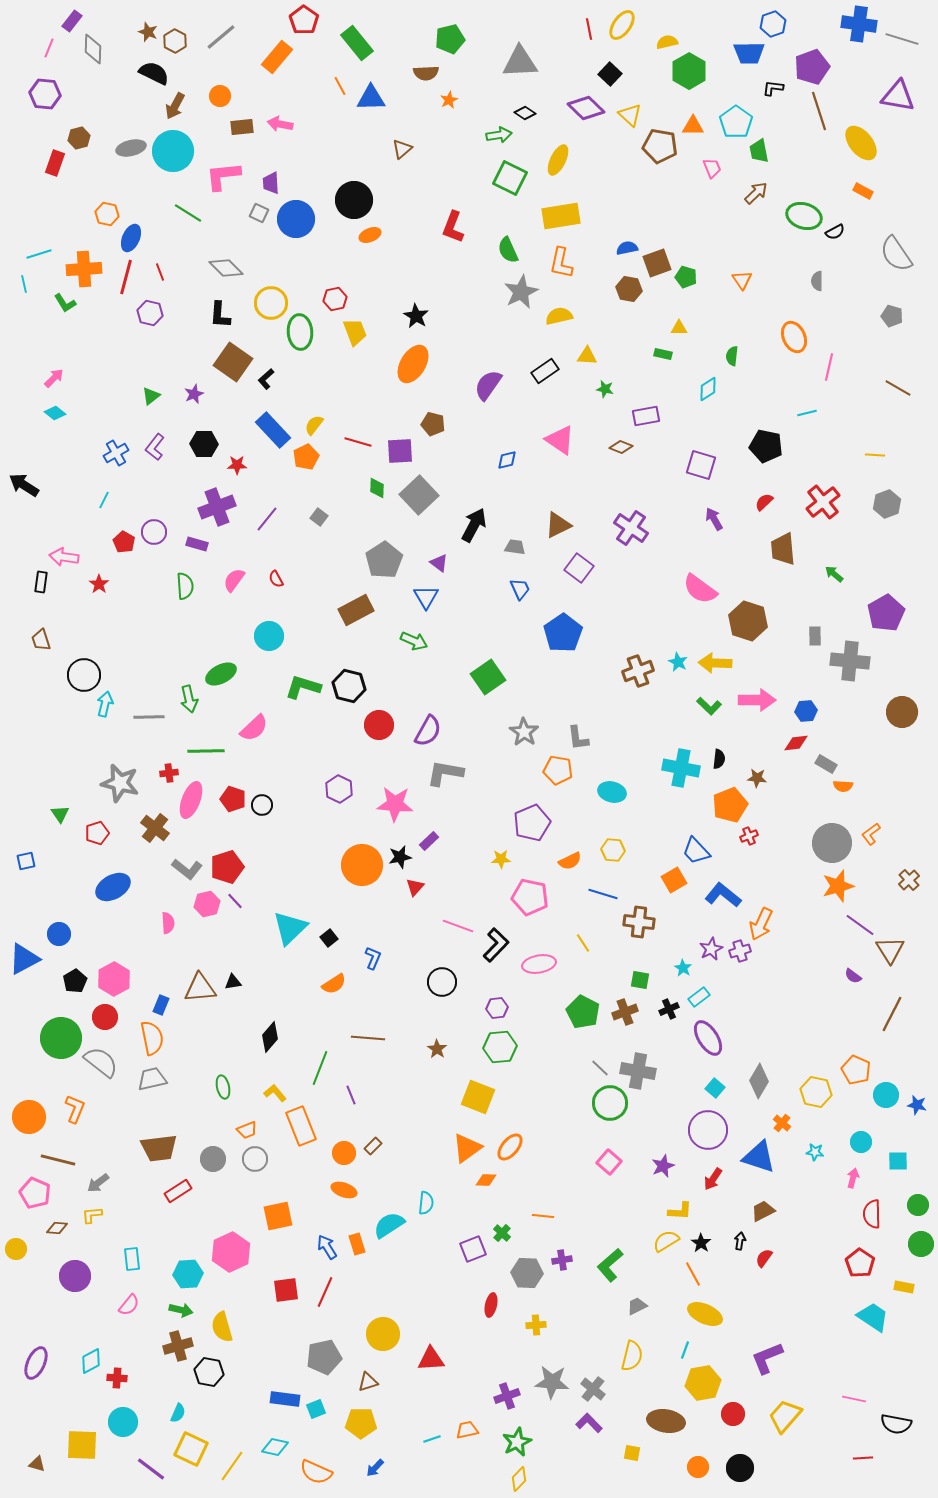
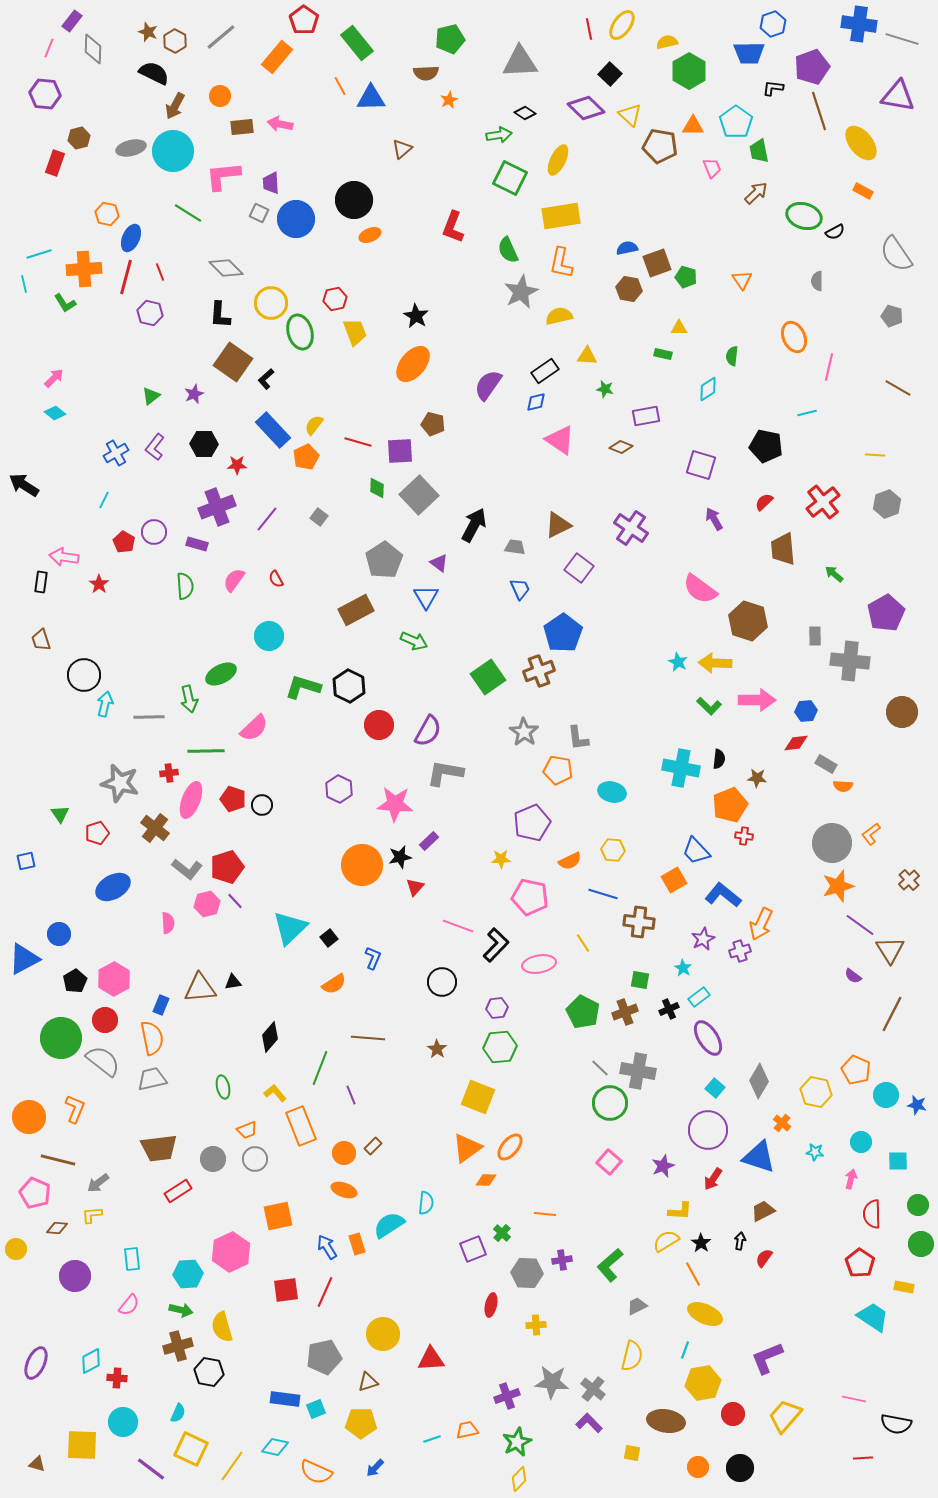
green ellipse at (300, 332): rotated 12 degrees counterclockwise
orange ellipse at (413, 364): rotated 9 degrees clockwise
blue diamond at (507, 460): moved 29 px right, 58 px up
brown cross at (638, 671): moved 99 px left
black hexagon at (349, 686): rotated 12 degrees clockwise
red cross at (749, 836): moved 5 px left; rotated 30 degrees clockwise
purple star at (711, 949): moved 8 px left, 10 px up
red circle at (105, 1017): moved 3 px down
gray semicircle at (101, 1062): moved 2 px right, 1 px up
pink arrow at (853, 1178): moved 2 px left, 1 px down
orange line at (543, 1216): moved 2 px right, 2 px up
